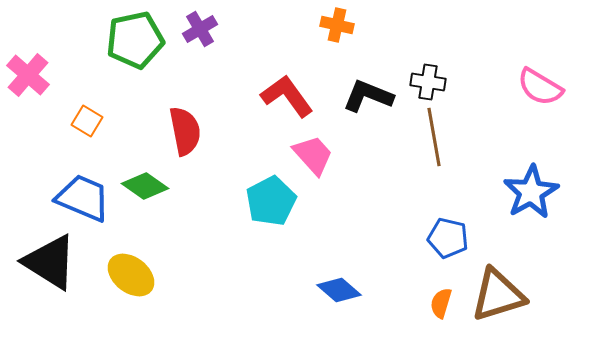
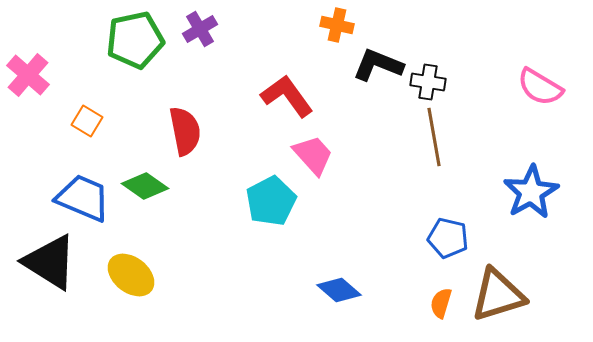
black L-shape: moved 10 px right, 31 px up
